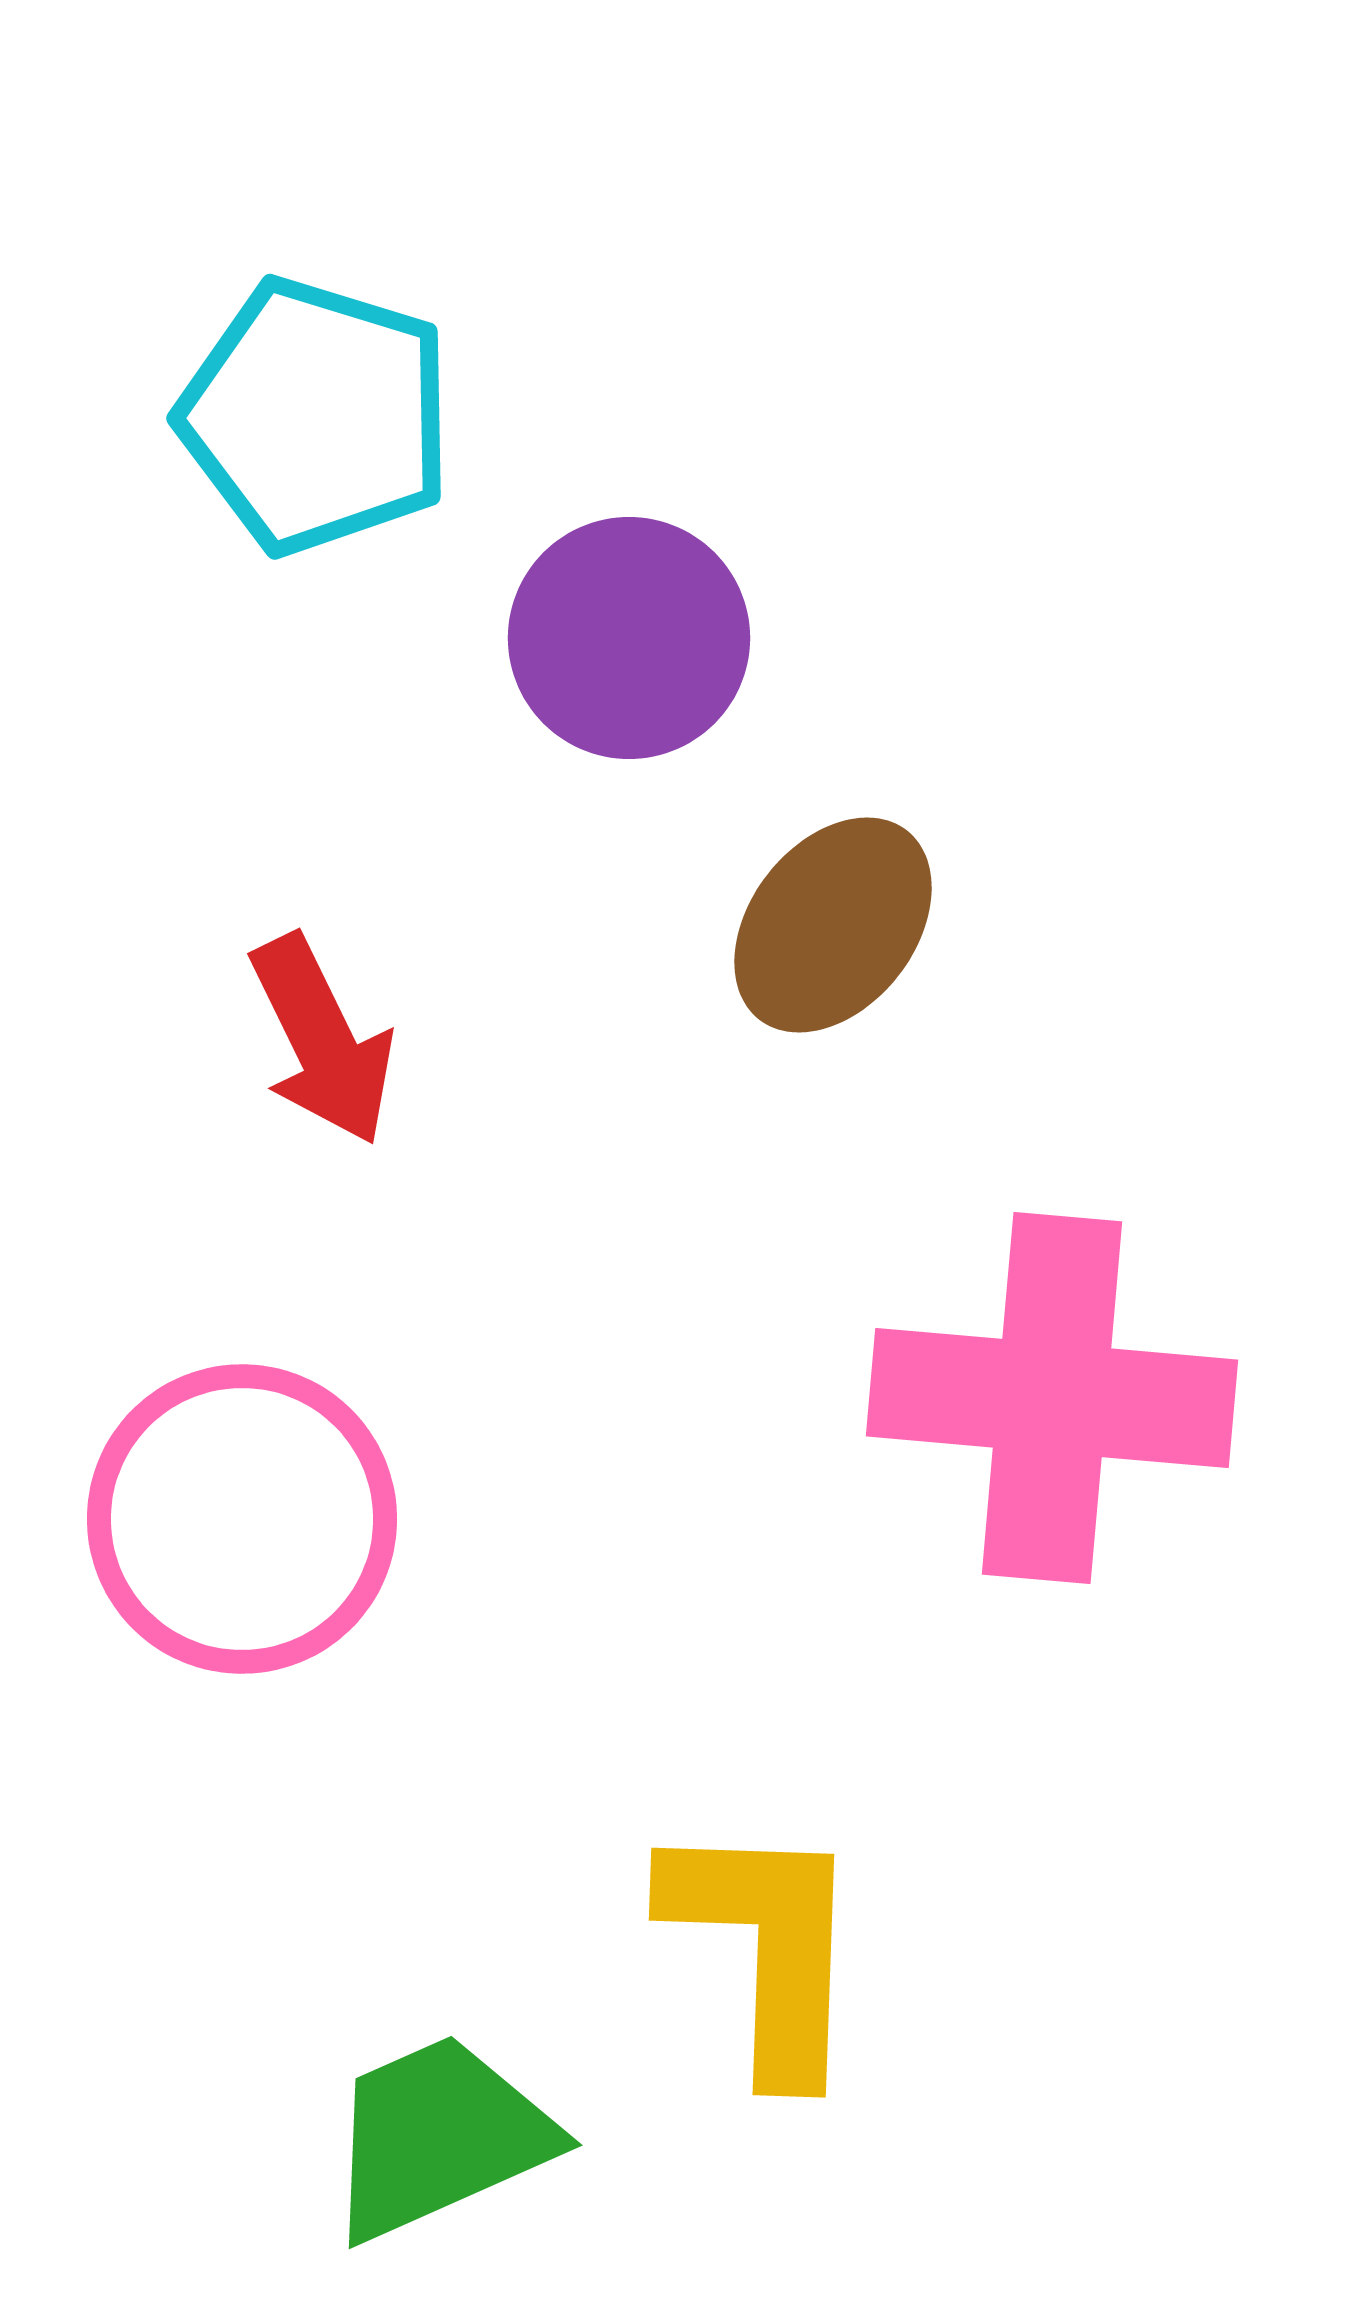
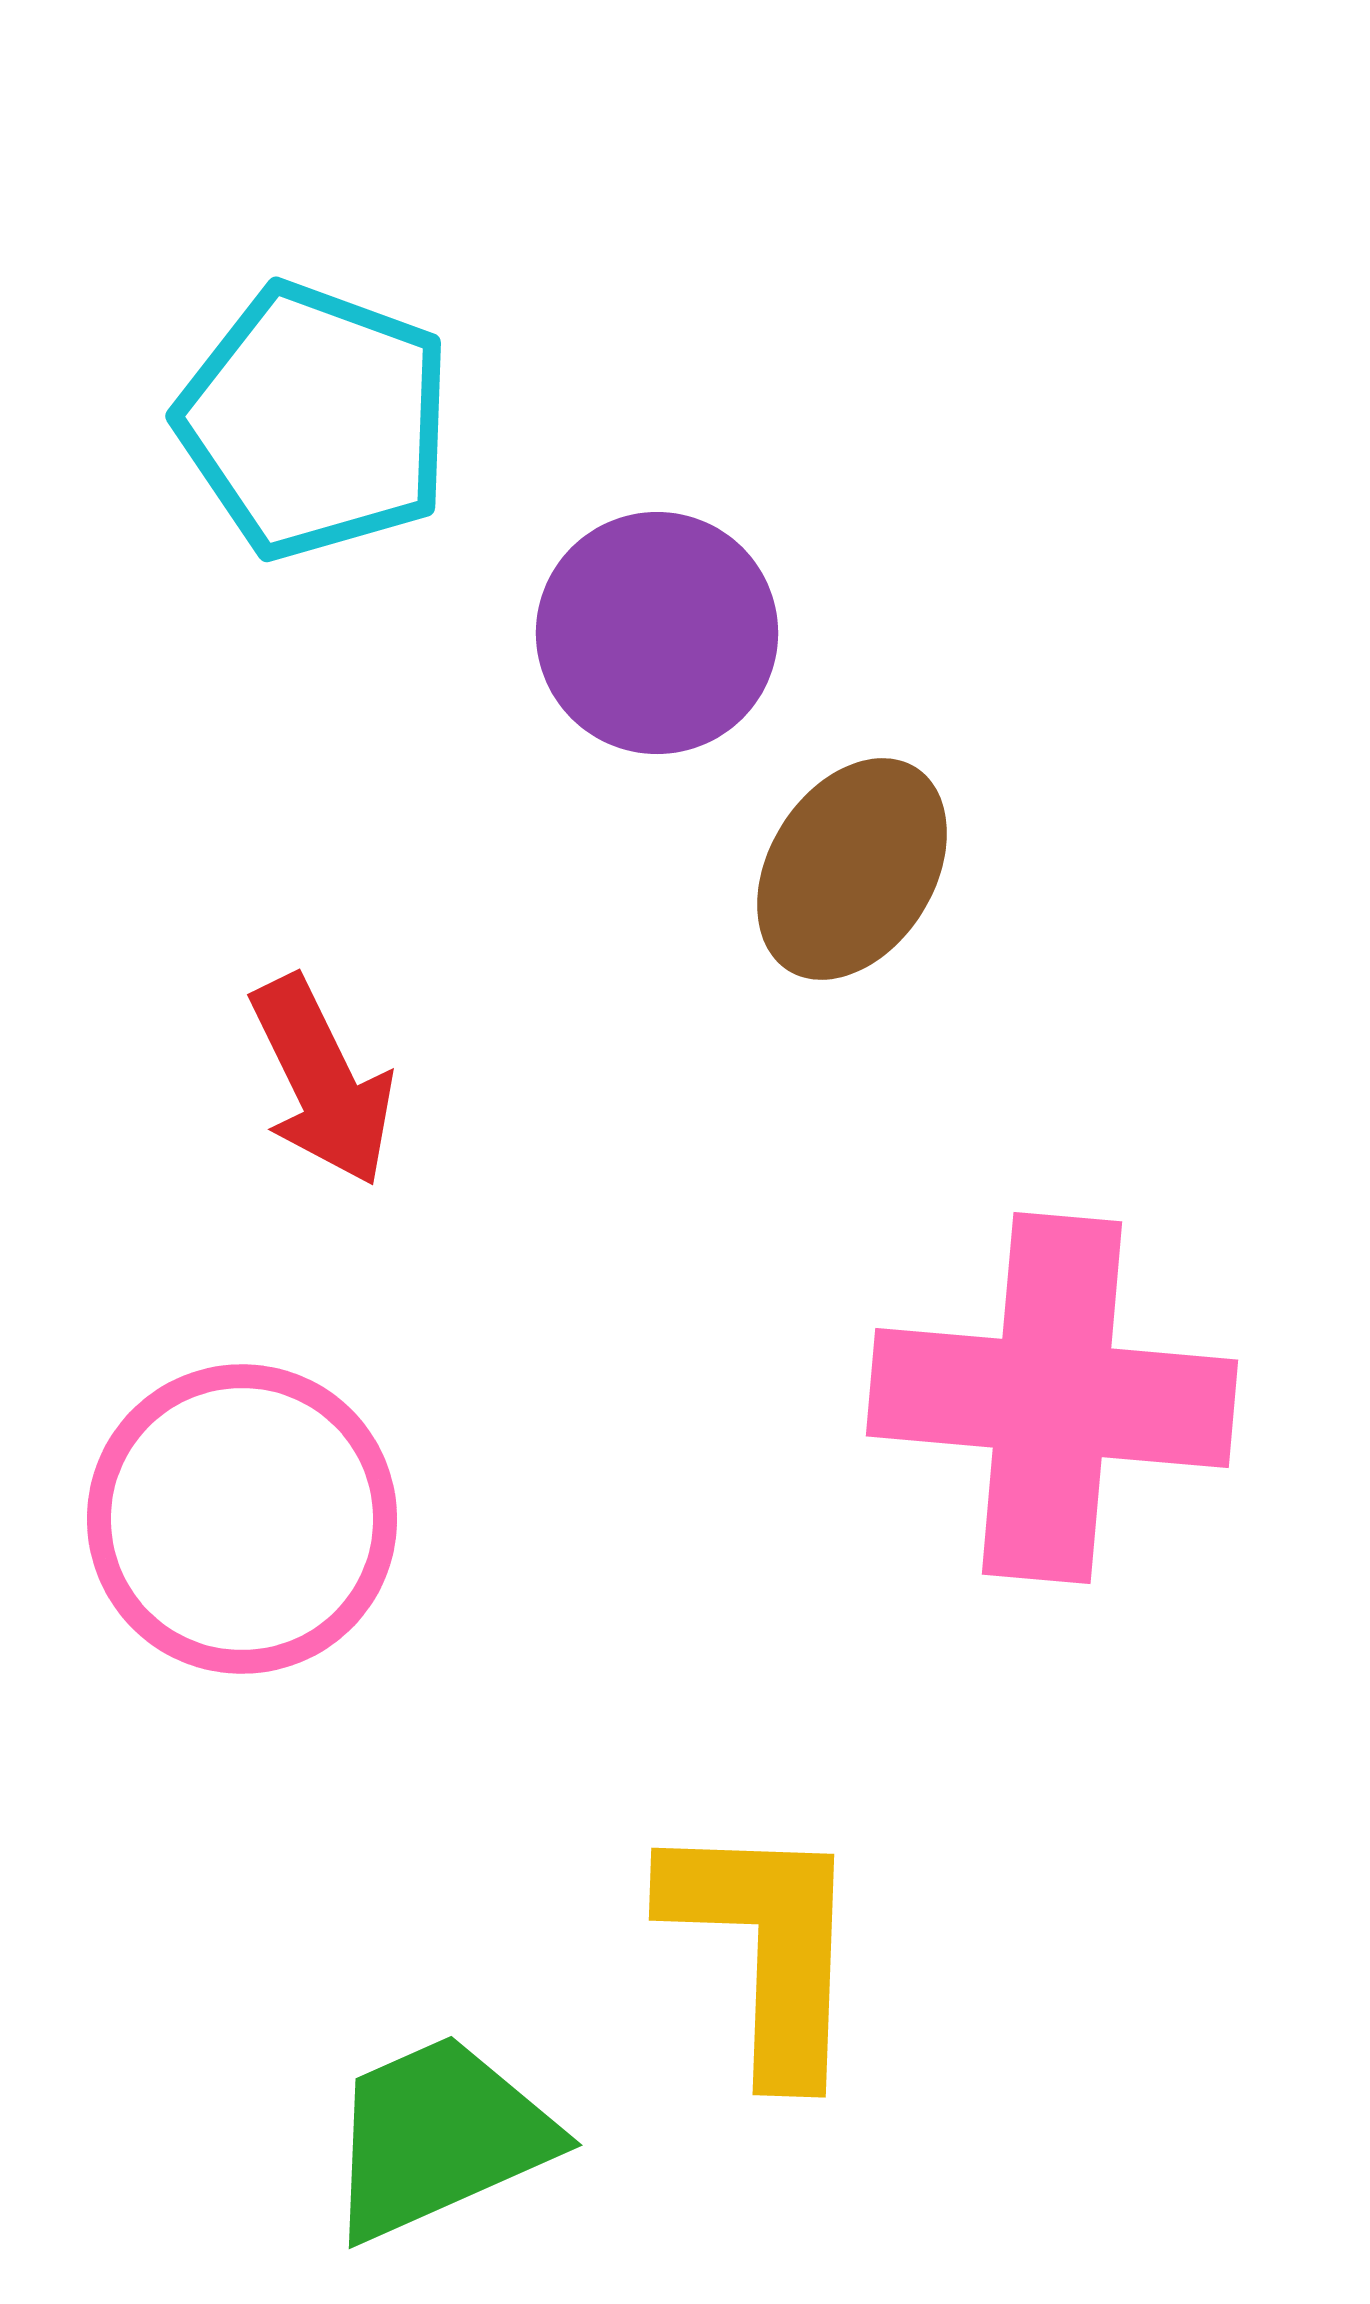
cyan pentagon: moved 1 px left, 5 px down; rotated 3 degrees clockwise
purple circle: moved 28 px right, 5 px up
brown ellipse: moved 19 px right, 56 px up; rotated 6 degrees counterclockwise
red arrow: moved 41 px down
